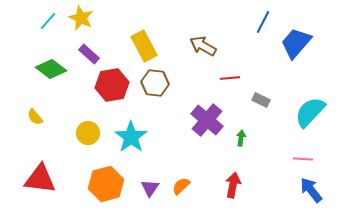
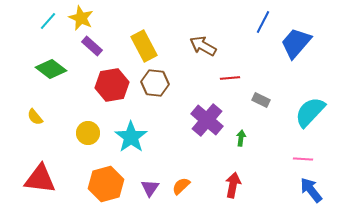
purple rectangle: moved 3 px right, 8 px up
